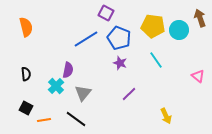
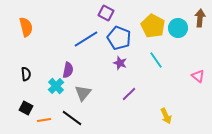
brown arrow: rotated 24 degrees clockwise
yellow pentagon: rotated 20 degrees clockwise
cyan circle: moved 1 px left, 2 px up
black line: moved 4 px left, 1 px up
